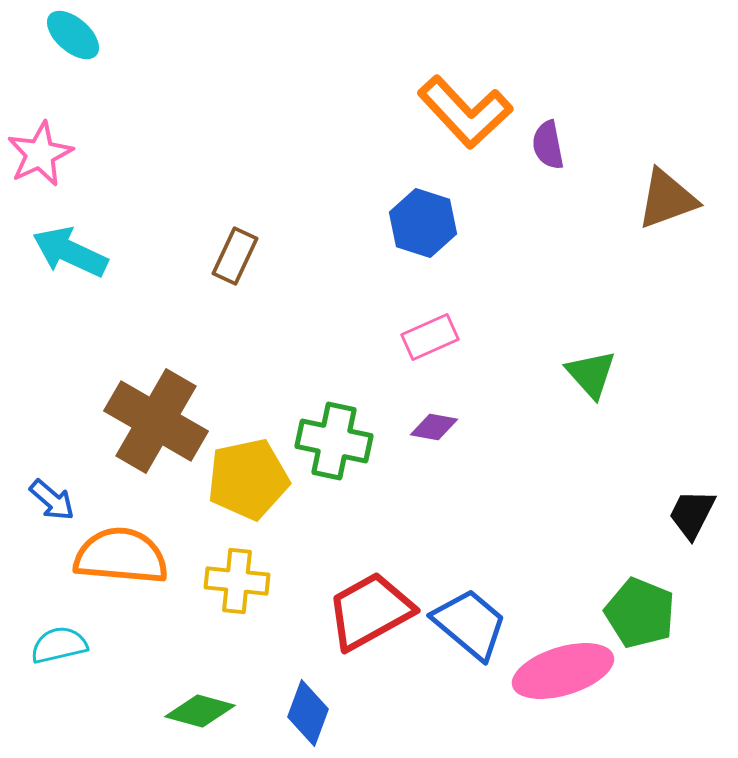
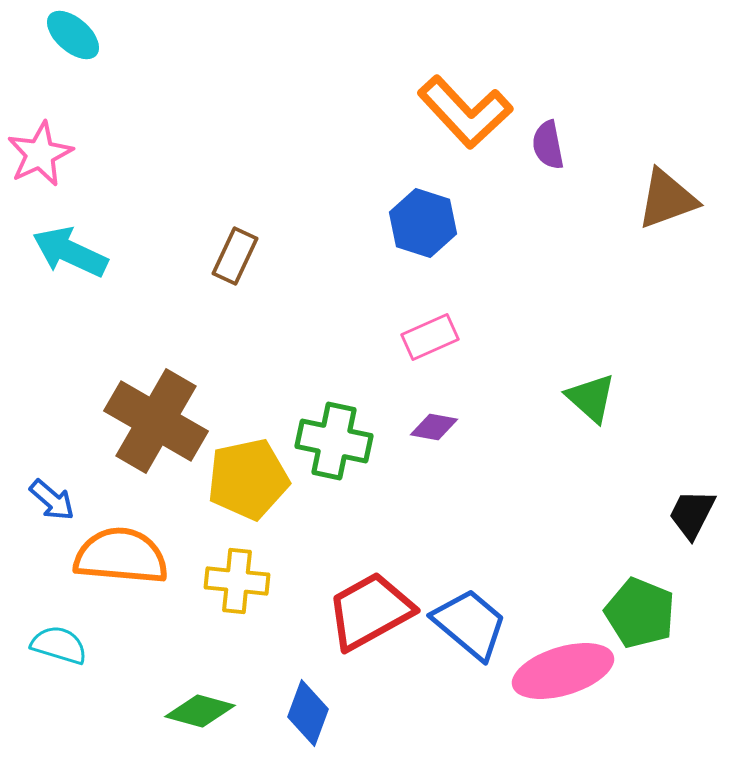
green triangle: moved 24 px down; rotated 6 degrees counterclockwise
cyan semicircle: rotated 30 degrees clockwise
